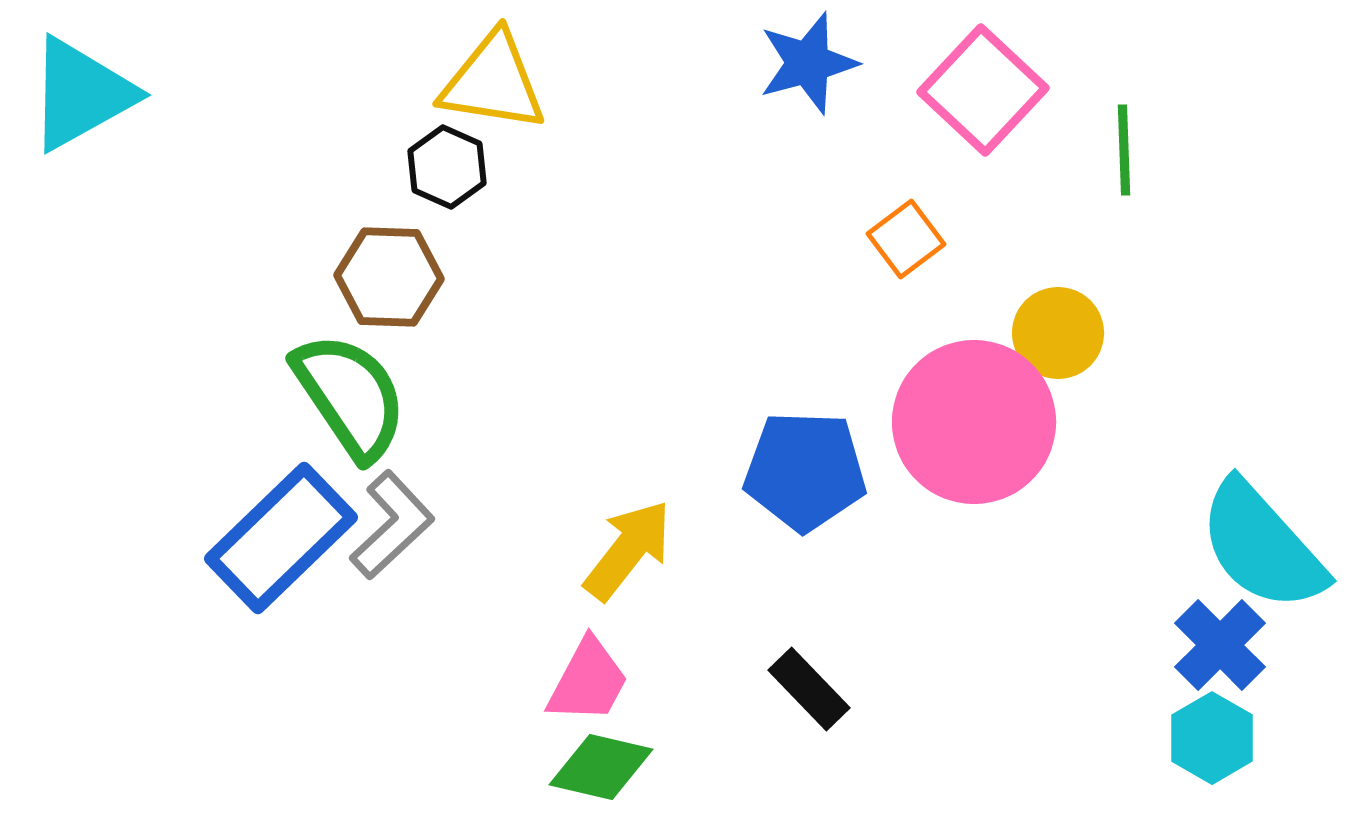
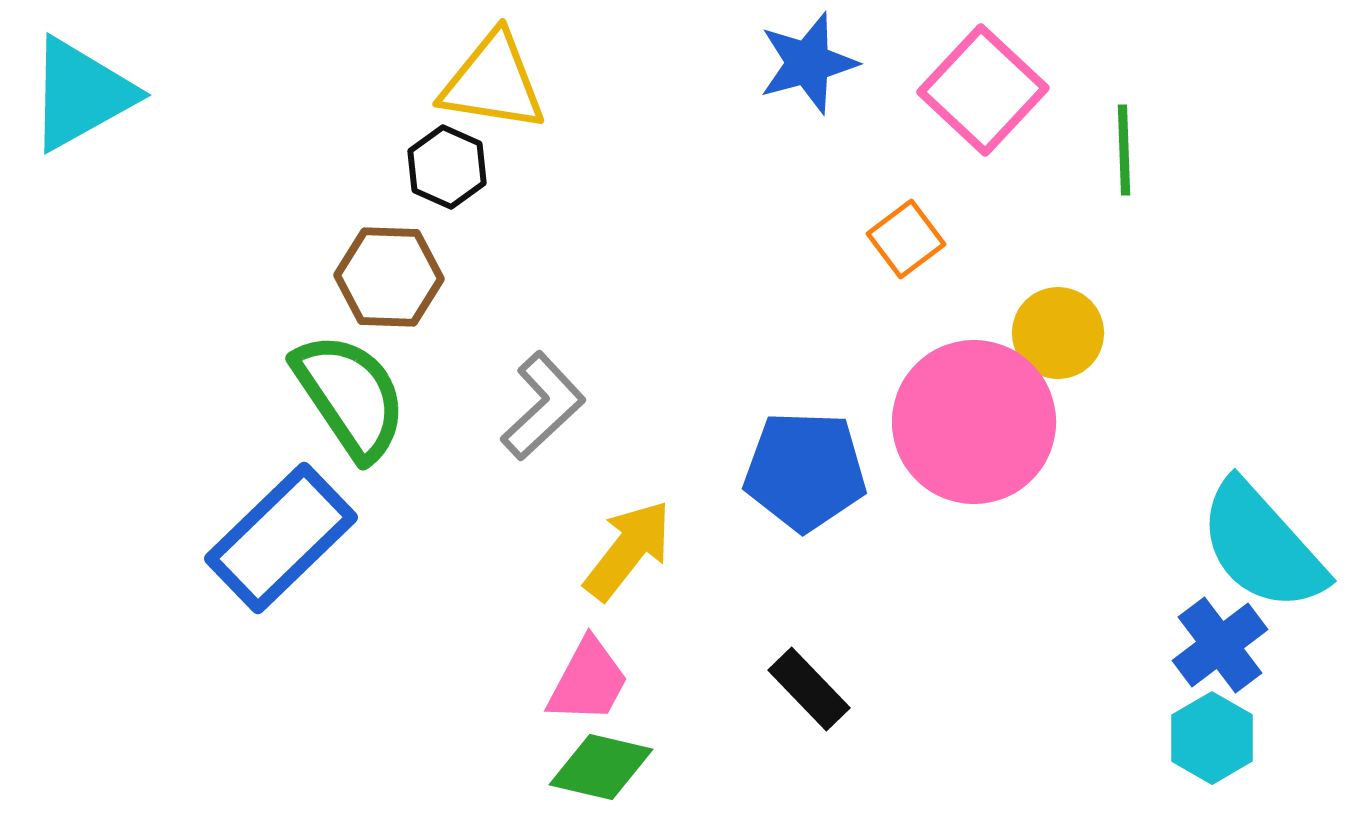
gray L-shape: moved 151 px right, 119 px up
blue cross: rotated 8 degrees clockwise
